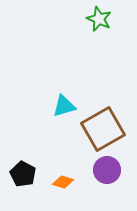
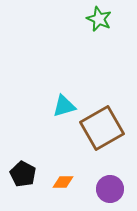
brown square: moved 1 px left, 1 px up
purple circle: moved 3 px right, 19 px down
orange diamond: rotated 15 degrees counterclockwise
